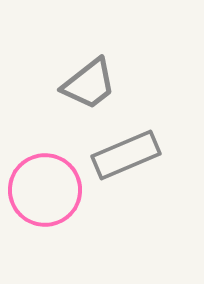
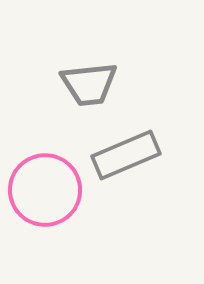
gray trapezoid: rotated 32 degrees clockwise
